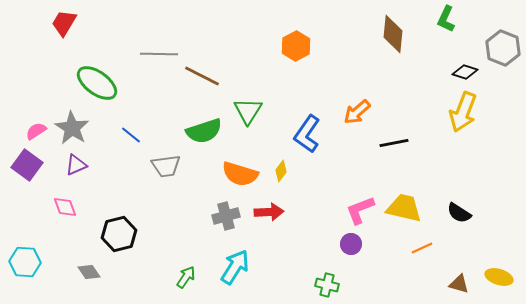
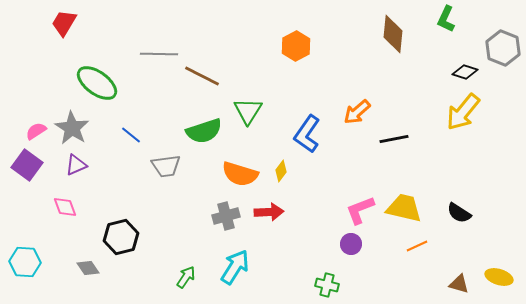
yellow arrow: rotated 18 degrees clockwise
black line: moved 4 px up
black hexagon: moved 2 px right, 3 px down
orange line: moved 5 px left, 2 px up
gray diamond: moved 1 px left, 4 px up
